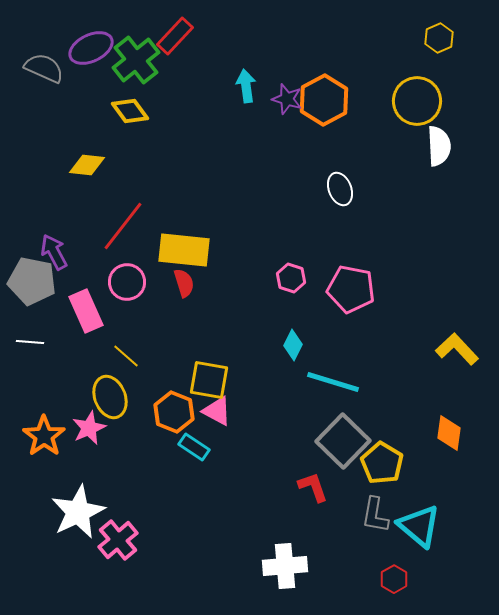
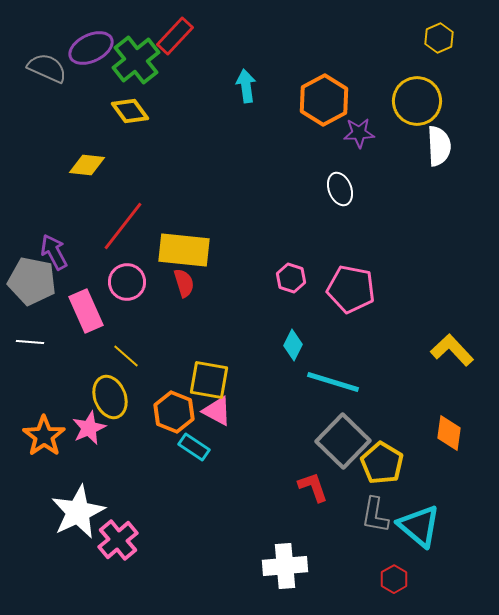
gray semicircle at (44, 68): moved 3 px right
purple star at (287, 99): moved 72 px right, 34 px down; rotated 20 degrees counterclockwise
yellow L-shape at (457, 349): moved 5 px left, 1 px down
